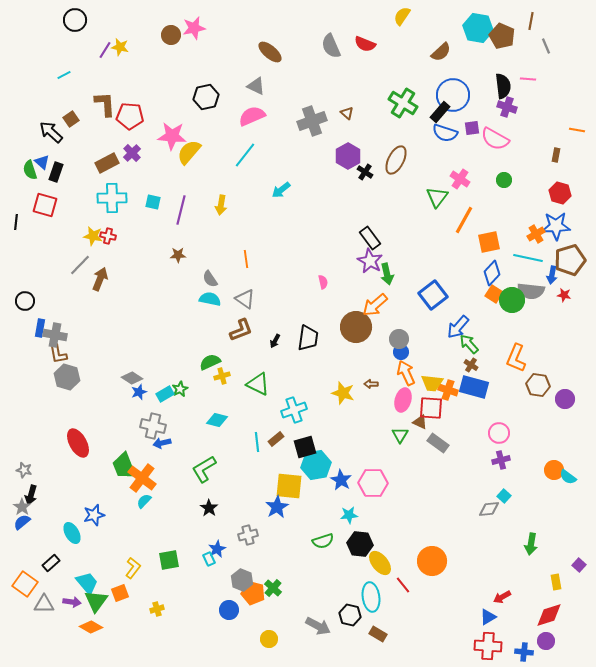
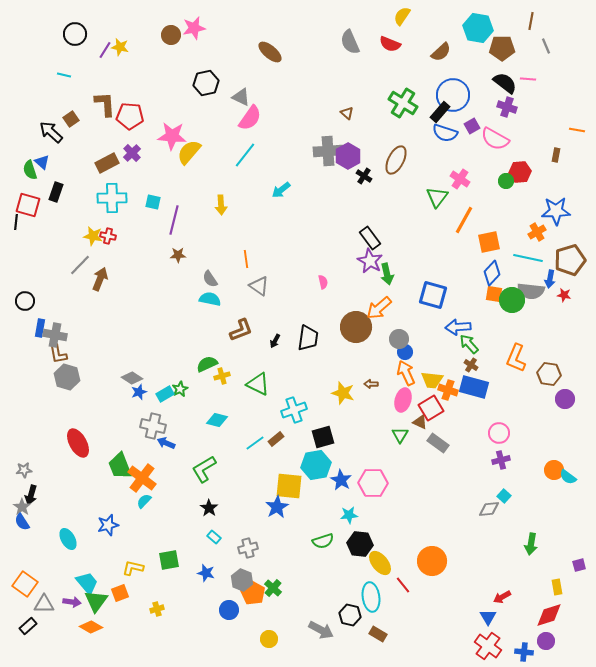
black circle at (75, 20): moved 14 px down
brown pentagon at (502, 36): moved 12 px down; rotated 25 degrees counterclockwise
red semicircle at (365, 44): moved 25 px right
gray semicircle at (331, 46): moved 19 px right, 4 px up
cyan line at (64, 75): rotated 40 degrees clockwise
gray triangle at (256, 86): moved 15 px left, 11 px down
black semicircle at (503, 86): moved 2 px right, 3 px up; rotated 45 degrees counterclockwise
black hexagon at (206, 97): moved 14 px up
pink semicircle at (252, 116): moved 2 px left, 2 px down; rotated 148 degrees clockwise
gray cross at (312, 121): moved 16 px right, 30 px down; rotated 16 degrees clockwise
purple square at (472, 128): moved 2 px up; rotated 21 degrees counterclockwise
black rectangle at (56, 172): moved 20 px down
black cross at (365, 172): moved 1 px left, 4 px down
green circle at (504, 180): moved 2 px right, 1 px down
red hexagon at (560, 193): moved 40 px left, 21 px up; rotated 20 degrees counterclockwise
red square at (45, 205): moved 17 px left
yellow arrow at (221, 205): rotated 12 degrees counterclockwise
purple line at (181, 210): moved 7 px left, 10 px down
blue star at (556, 226): moved 15 px up
orange cross at (536, 234): moved 1 px right, 2 px up
blue arrow at (552, 275): moved 2 px left, 4 px down
orange square at (494, 294): rotated 24 degrees counterclockwise
blue square at (433, 295): rotated 36 degrees counterclockwise
gray triangle at (245, 299): moved 14 px right, 13 px up
orange arrow at (375, 305): moved 4 px right, 3 px down
blue arrow at (458, 327): rotated 45 degrees clockwise
blue circle at (401, 352): moved 4 px right
green semicircle at (210, 362): moved 3 px left, 2 px down
yellow trapezoid at (432, 383): moved 3 px up
brown hexagon at (538, 385): moved 11 px right, 11 px up
red square at (431, 408): rotated 35 degrees counterclockwise
cyan line at (257, 442): moved 2 px left, 1 px down; rotated 60 degrees clockwise
blue arrow at (162, 443): moved 4 px right; rotated 36 degrees clockwise
black square at (305, 447): moved 18 px right, 10 px up
green trapezoid at (124, 466): moved 4 px left
gray star at (24, 470): rotated 21 degrees counterclockwise
blue star at (94, 515): moved 14 px right, 10 px down
blue semicircle at (22, 522): rotated 84 degrees counterclockwise
cyan ellipse at (72, 533): moved 4 px left, 6 px down
gray cross at (248, 535): moved 13 px down
blue star at (217, 549): moved 11 px left, 24 px down; rotated 30 degrees counterclockwise
cyan rectangle at (209, 559): moved 5 px right, 22 px up; rotated 24 degrees counterclockwise
black rectangle at (51, 563): moved 23 px left, 63 px down
purple square at (579, 565): rotated 32 degrees clockwise
yellow L-shape at (133, 568): rotated 115 degrees counterclockwise
yellow rectangle at (556, 582): moved 1 px right, 5 px down
orange pentagon at (253, 593): rotated 15 degrees clockwise
blue triangle at (488, 617): rotated 30 degrees counterclockwise
gray arrow at (318, 626): moved 3 px right, 4 px down
red cross at (488, 646): rotated 32 degrees clockwise
